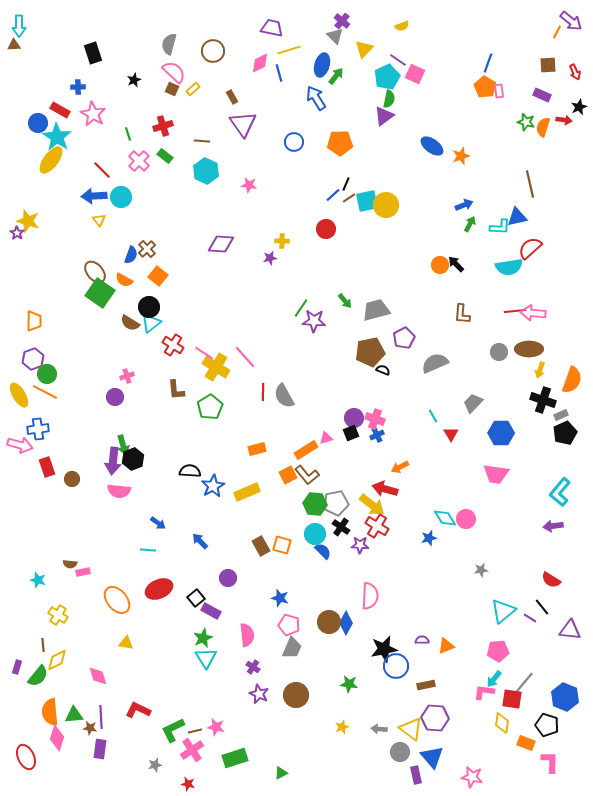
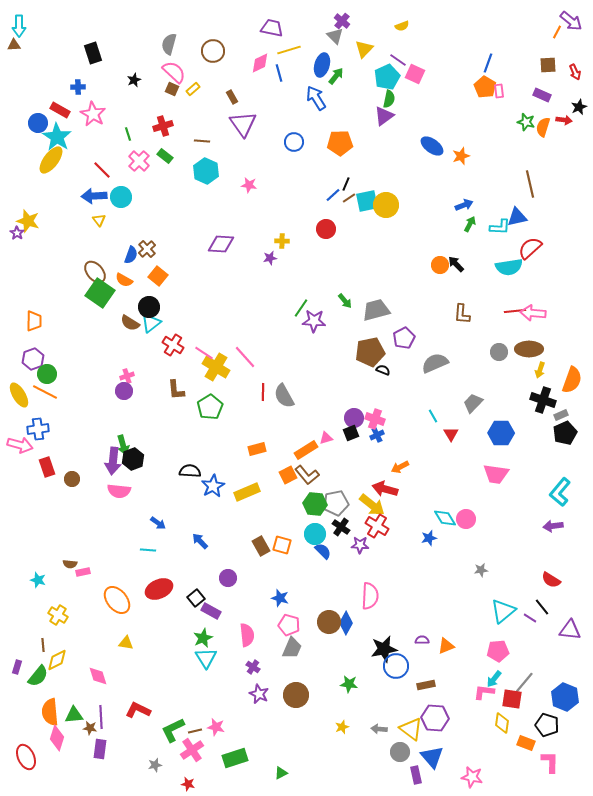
purple circle at (115, 397): moved 9 px right, 6 px up
